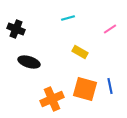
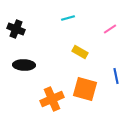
black ellipse: moved 5 px left, 3 px down; rotated 15 degrees counterclockwise
blue line: moved 6 px right, 10 px up
